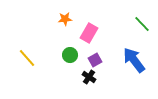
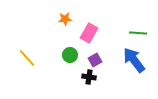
green line: moved 4 px left, 9 px down; rotated 42 degrees counterclockwise
black cross: rotated 24 degrees counterclockwise
